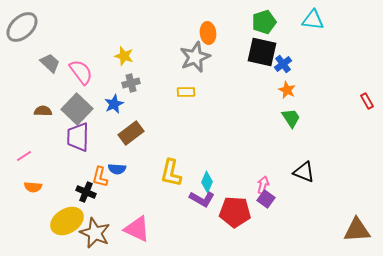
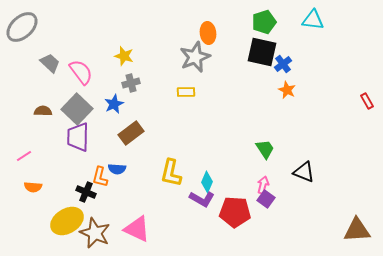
green trapezoid: moved 26 px left, 31 px down
